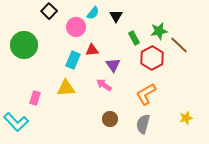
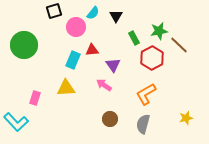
black square: moved 5 px right; rotated 28 degrees clockwise
